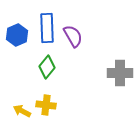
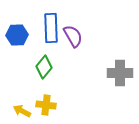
blue rectangle: moved 4 px right
blue hexagon: rotated 20 degrees clockwise
green diamond: moved 3 px left
